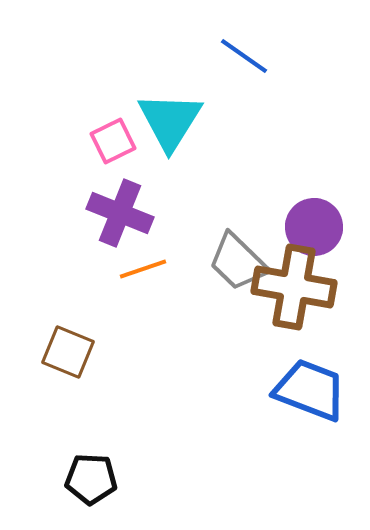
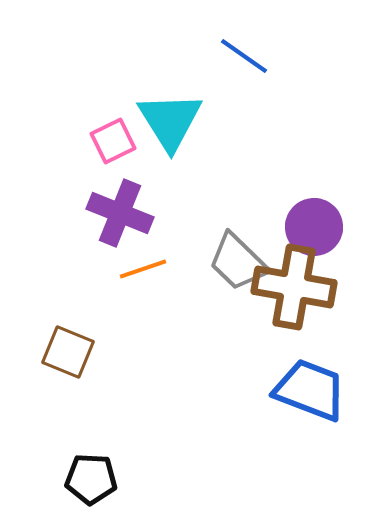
cyan triangle: rotated 4 degrees counterclockwise
